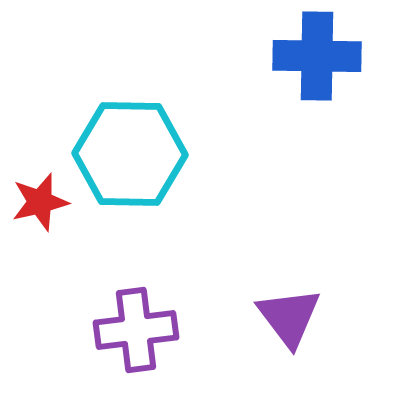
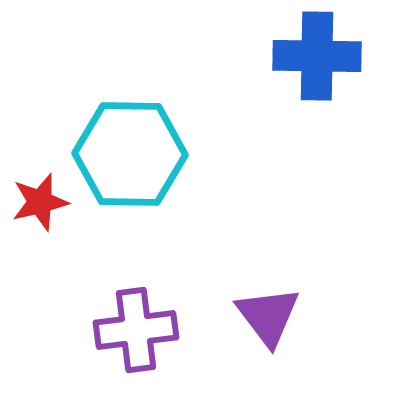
purple triangle: moved 21 px left, 1 px up
